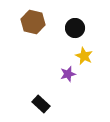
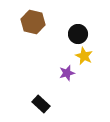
black circle: moved 3 px right, 6 px down
purple star: moved 1 px left, 1 px up
